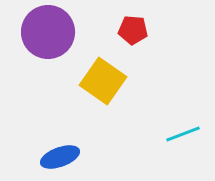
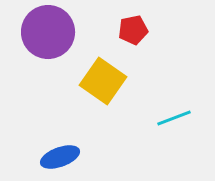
red pentagon: rotated 16 degrees counterclockwise
cyan line: moved 9 px left, 16 px up
